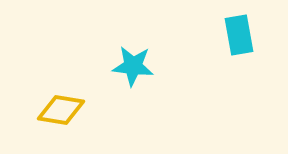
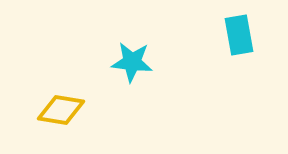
cyan star: moved 1 px left, 4 px up
